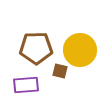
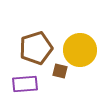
brown pentagon: rotated 16 degrees counterclockwise
purple rectangle: moved 1 px left, 1 px up
